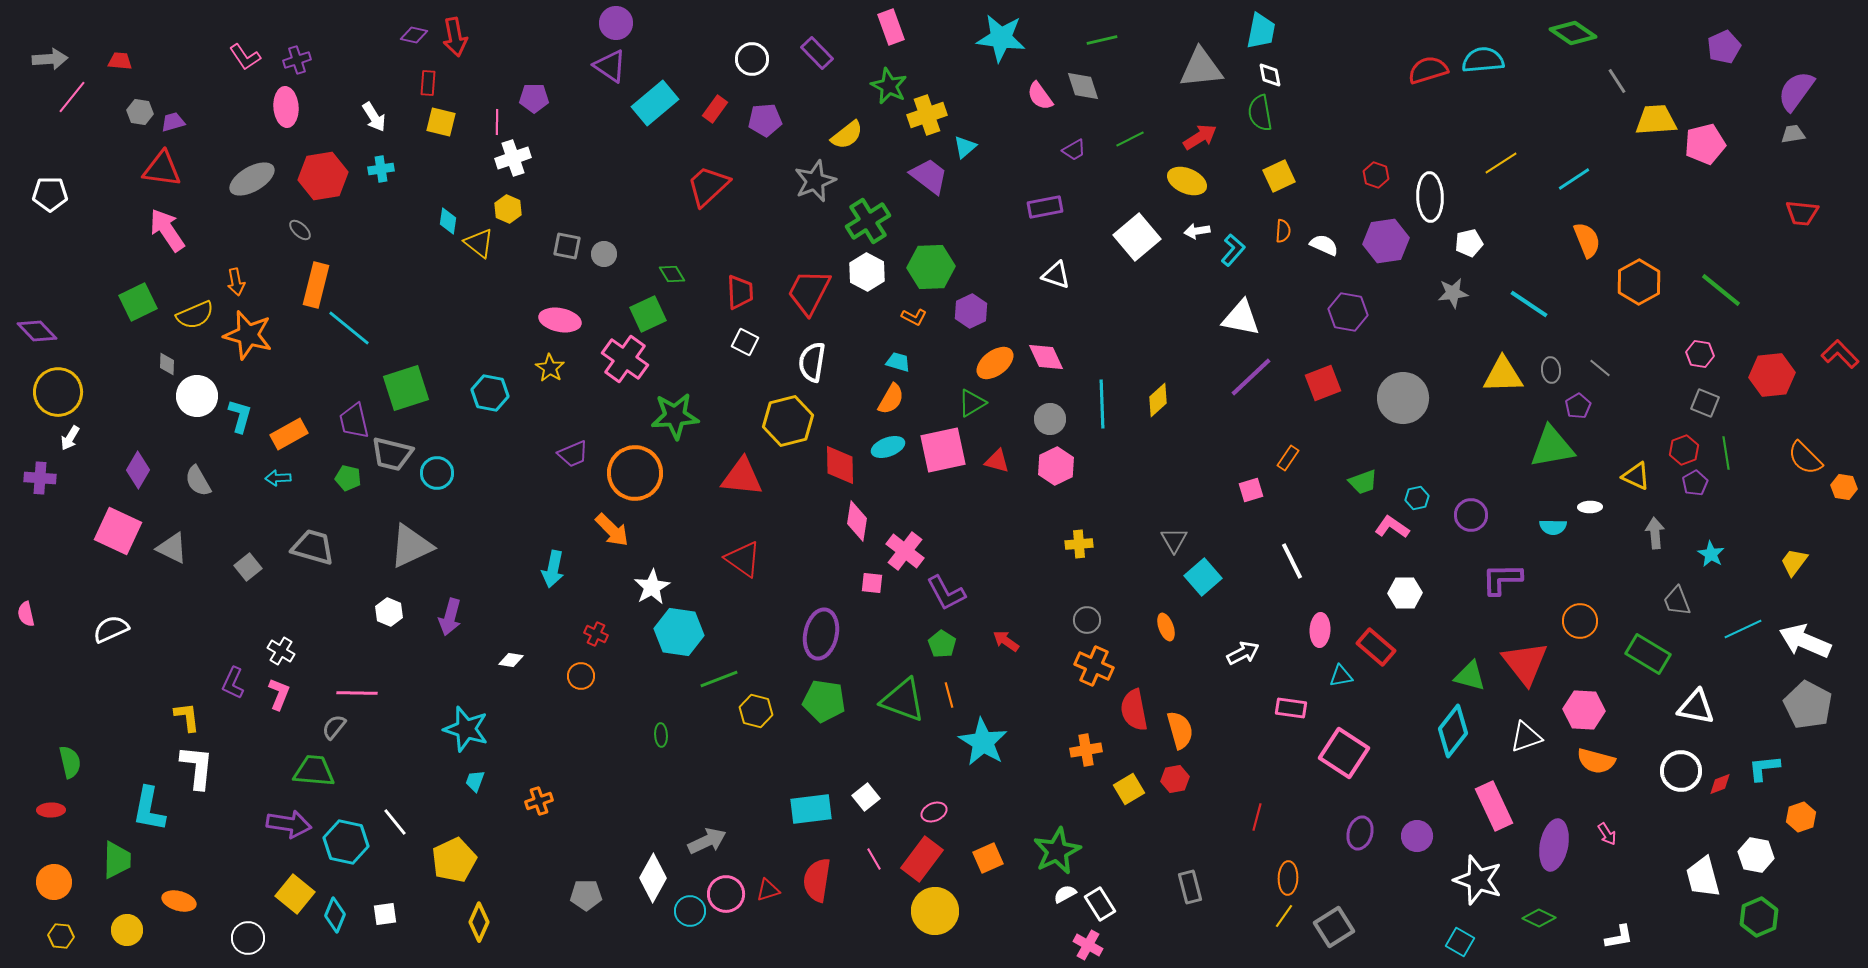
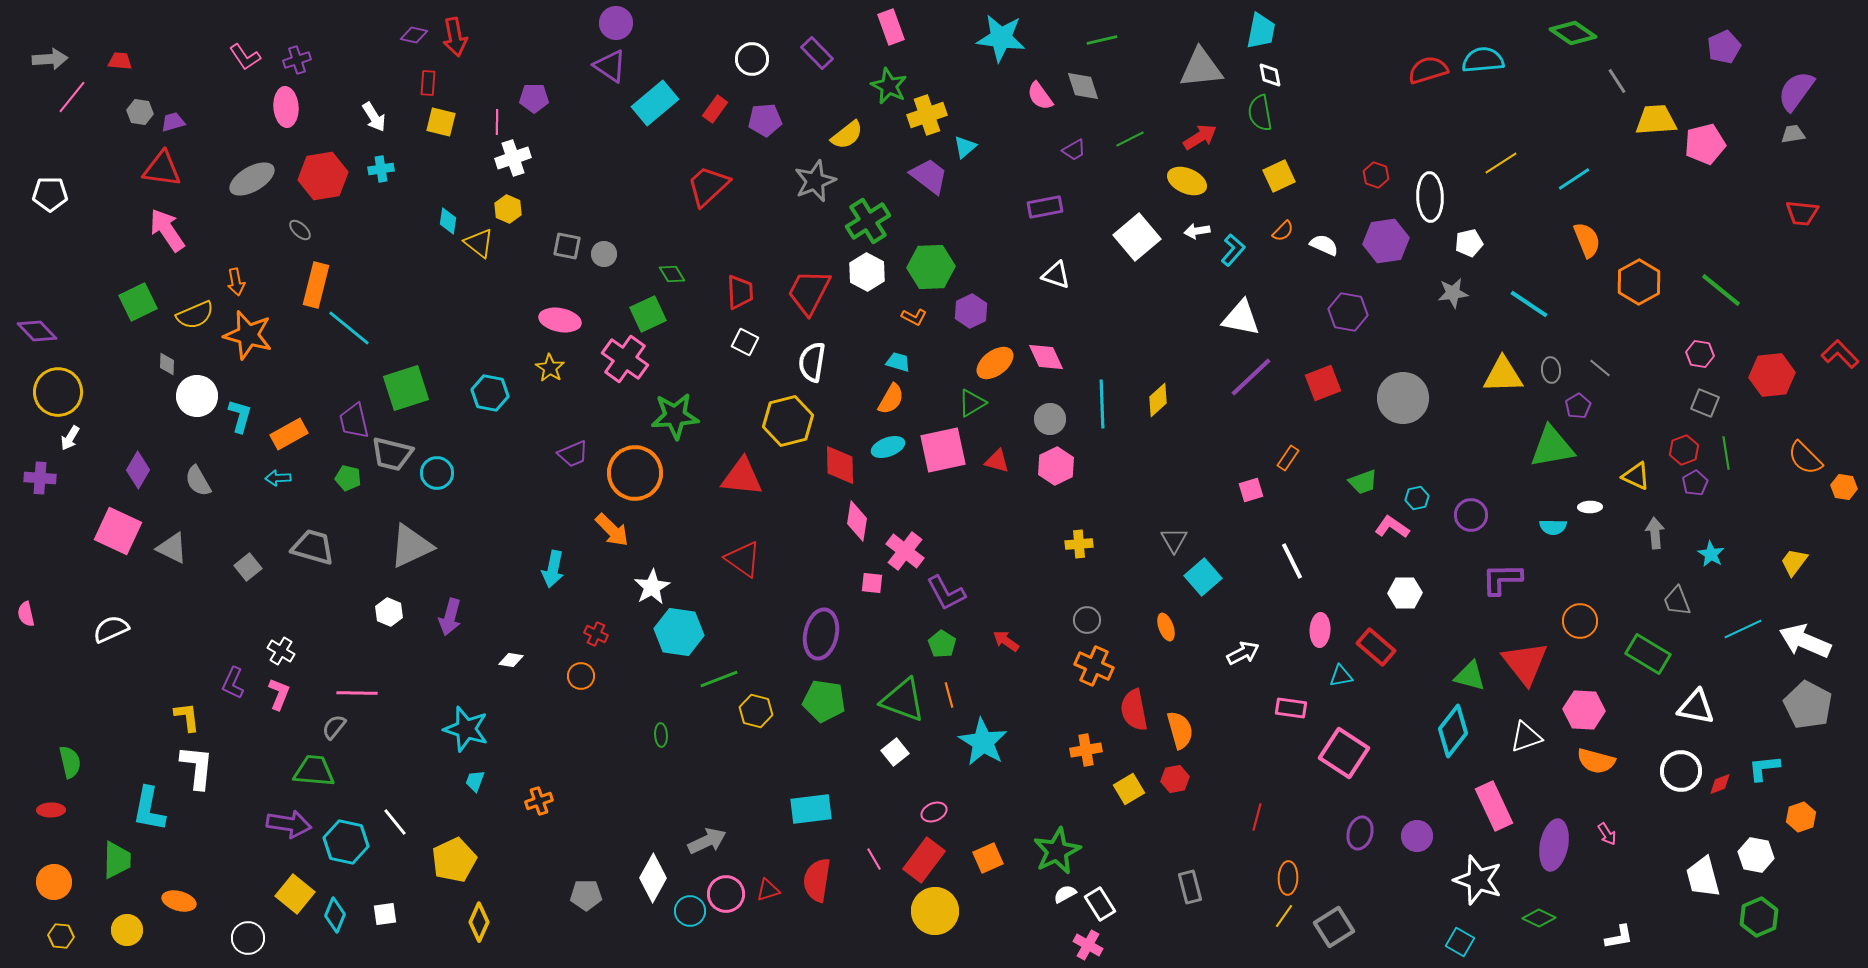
orange semicircle at (1283, 231): rotated 40 degrees clockwise
white square at (866, 797): moved 29 px right, 45 px up
red rectangle at (922, 859): moved 2 px right, 1 px down
